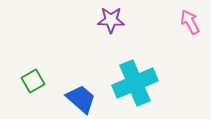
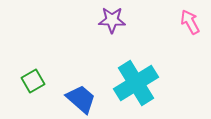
purple star: moved 1 px right
cyan cross: moved 1 px right; rotated 9 degrees counterclockwise
